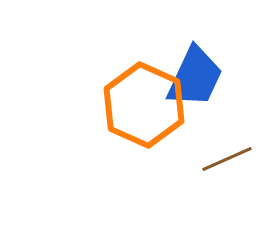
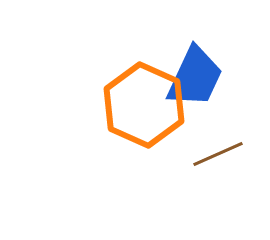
brown line: moved 9 px left, 5 px up
